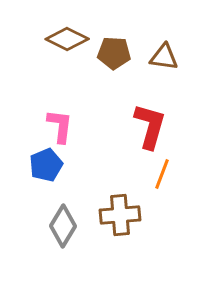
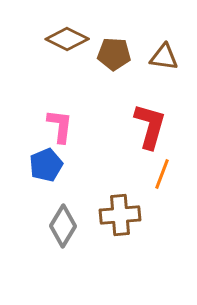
brown pentagon: moved 1 px down
